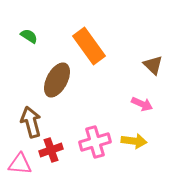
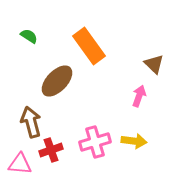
brown triangle: moved 1 px right, 1 px up
brown ellipse: moved 1 px down; rotated 16 degrees clockwise
pink arrow: moved 3 px left, 8 px up; rotated 95 degrees counterclockwise
